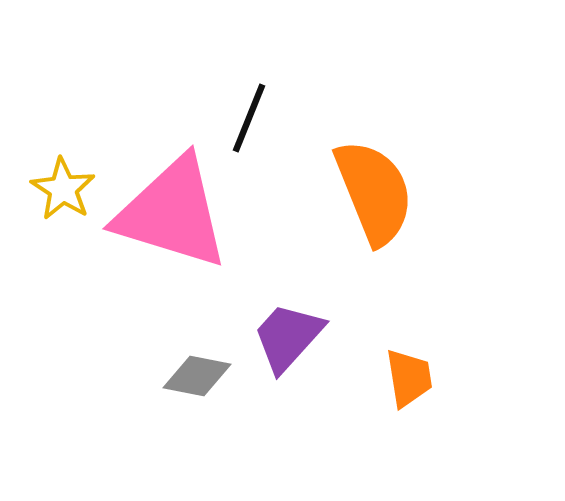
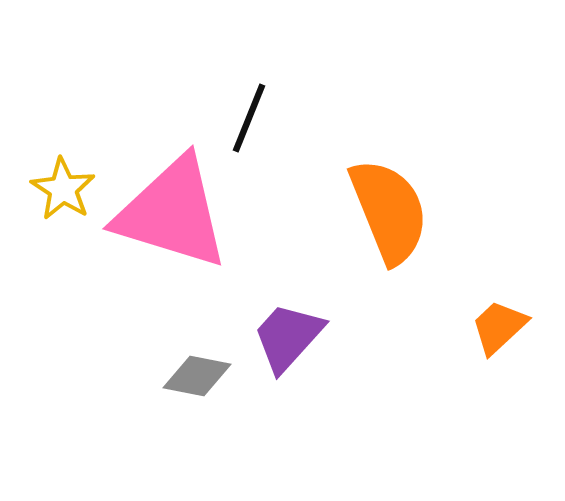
orange semicircle: moved 15 px right, 19 px down
orange trapezoid: moved 90 px right, 51 px up; rotated 124 degrees counterclockwise
